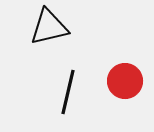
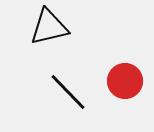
black line: rotated 57 degrees counterclockwise
